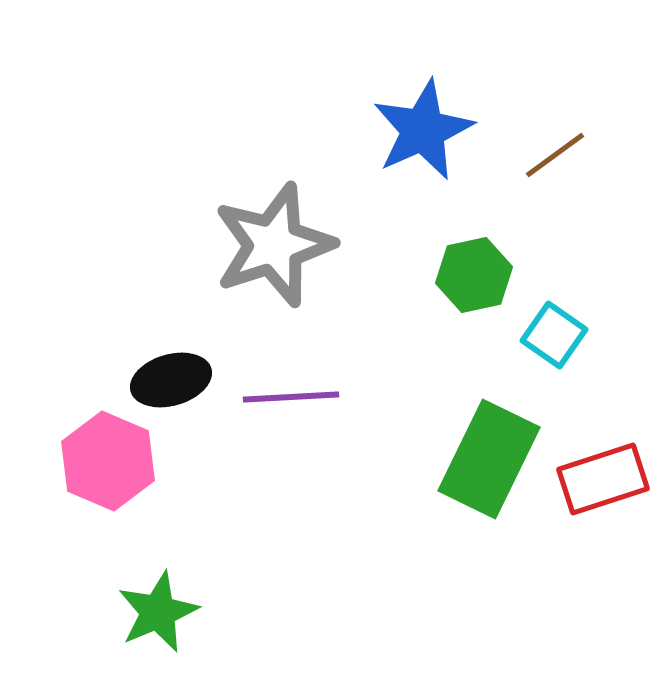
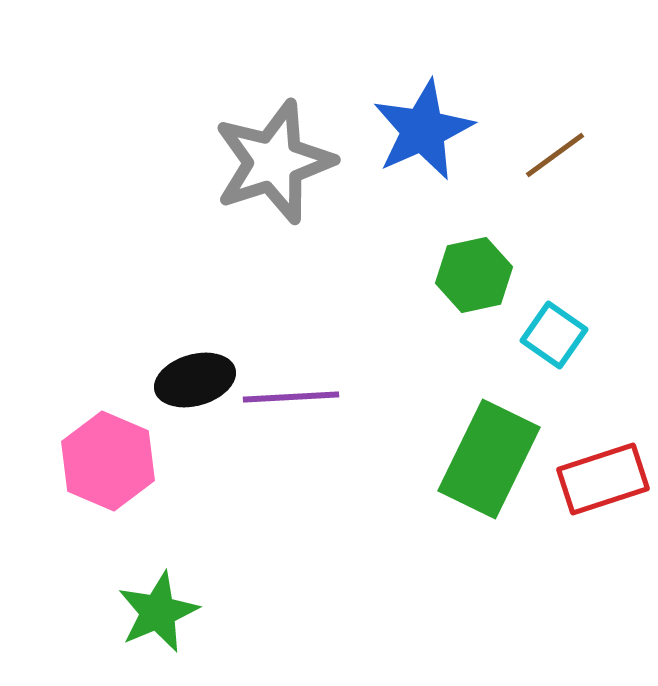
gray star: moved 83 px up
black ellipse: moved 24 px right
